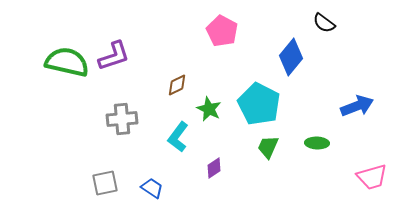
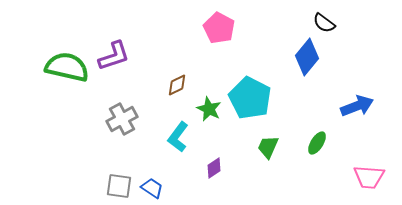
pink pentagon: moved 3 px left, 3 px up
blue diamond: moved 16 px right
green semicircle: moved 5 px down
cyan pentagon: moved 9 px left, 6 px up
gray cross: rotated 24 degrees counterclockwise
green ellipse: rotated 60 degrees counterclockwise
pink trapezoid: moved 3 px left; rotated 20 degrees clockwise
gray square: moved 14 px right, 3 px down; rotated 20 degrees clockwise
